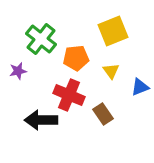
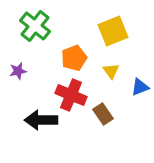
green cross: moved 6 px left, 13 px up
orange pentagon: moved 2 px left; rotated 15 degrees counterclockwise
red cross: moved 2 px right
